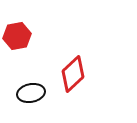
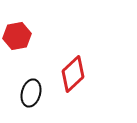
black ellipse: rotated 64 degrees counterclockwise
